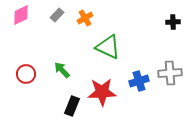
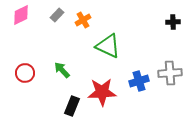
orange cross: moved 2 px left, 2 px down
green triangle: moved 1 px up
red circle: moved 1 px left, 1 px up
